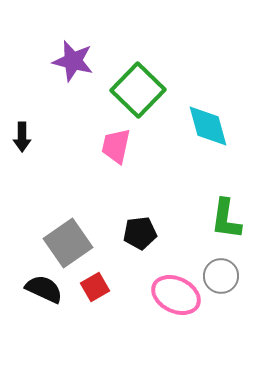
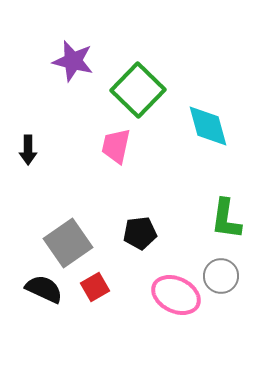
black arrow: moved 6 px right, 13 px down
